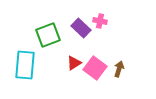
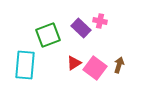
brown arrow: moved 4 px up
